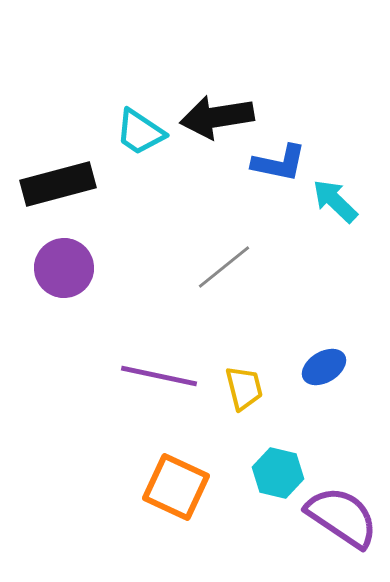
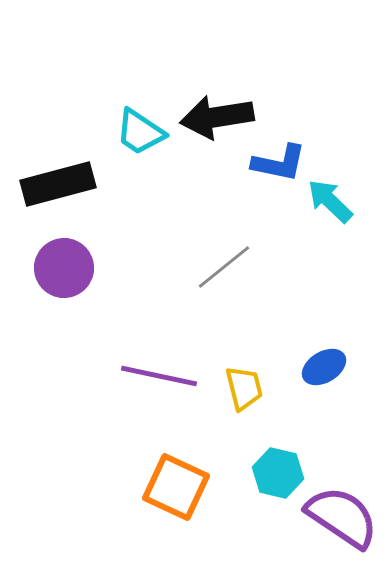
cyan arrow: moved 5 px left
